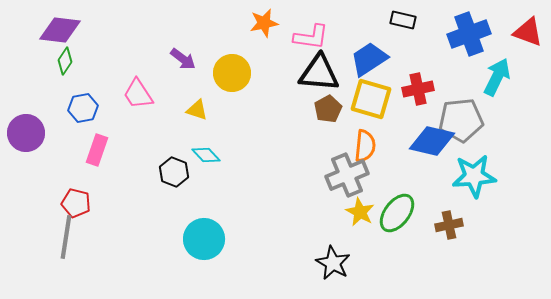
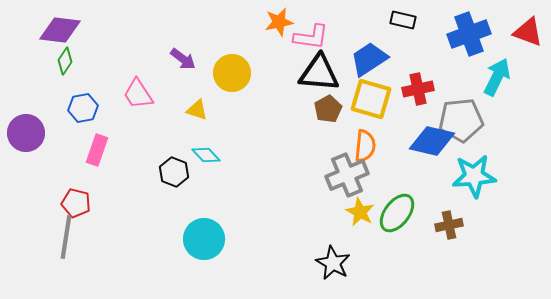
orange star: moved 15 px right, 1 px up
